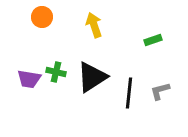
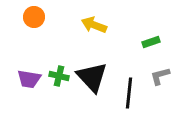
orange circle: moved 8 px left
yellow arrow: rotated 50 degrees counterclockwise
green rectangle: moved 2 px left, 2 px down
green cross: moved 3 px right, 4 px down
black triangle: rotated 40 degrees counterclockwise
gray L-shape: moved 15 px up
